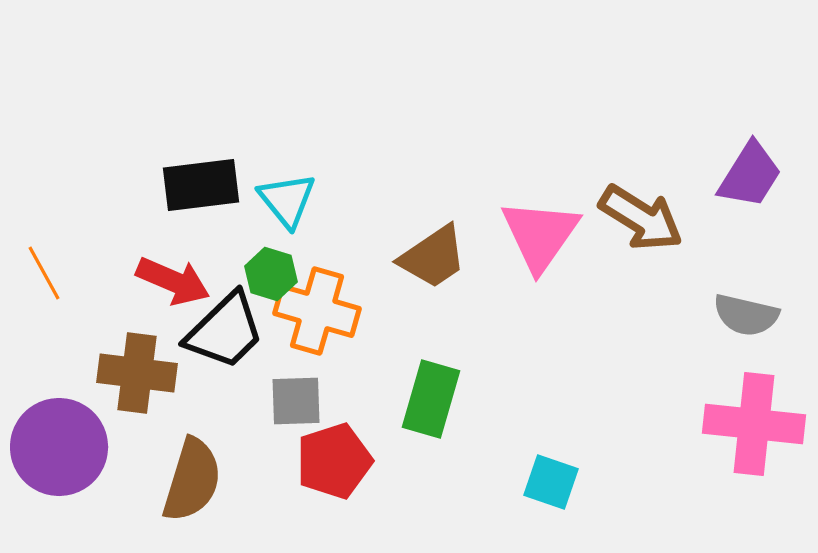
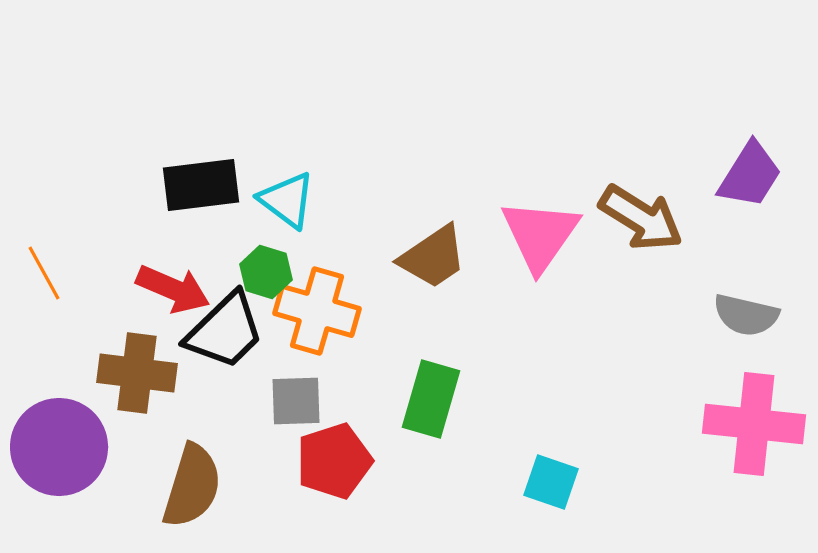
cyan triangle: rotated 14 degrees counterclockwise
green hexagon: moved 5 px left, 2 px up
red arrow: moved 8 px down
brown semicircle: moved 6 px down
